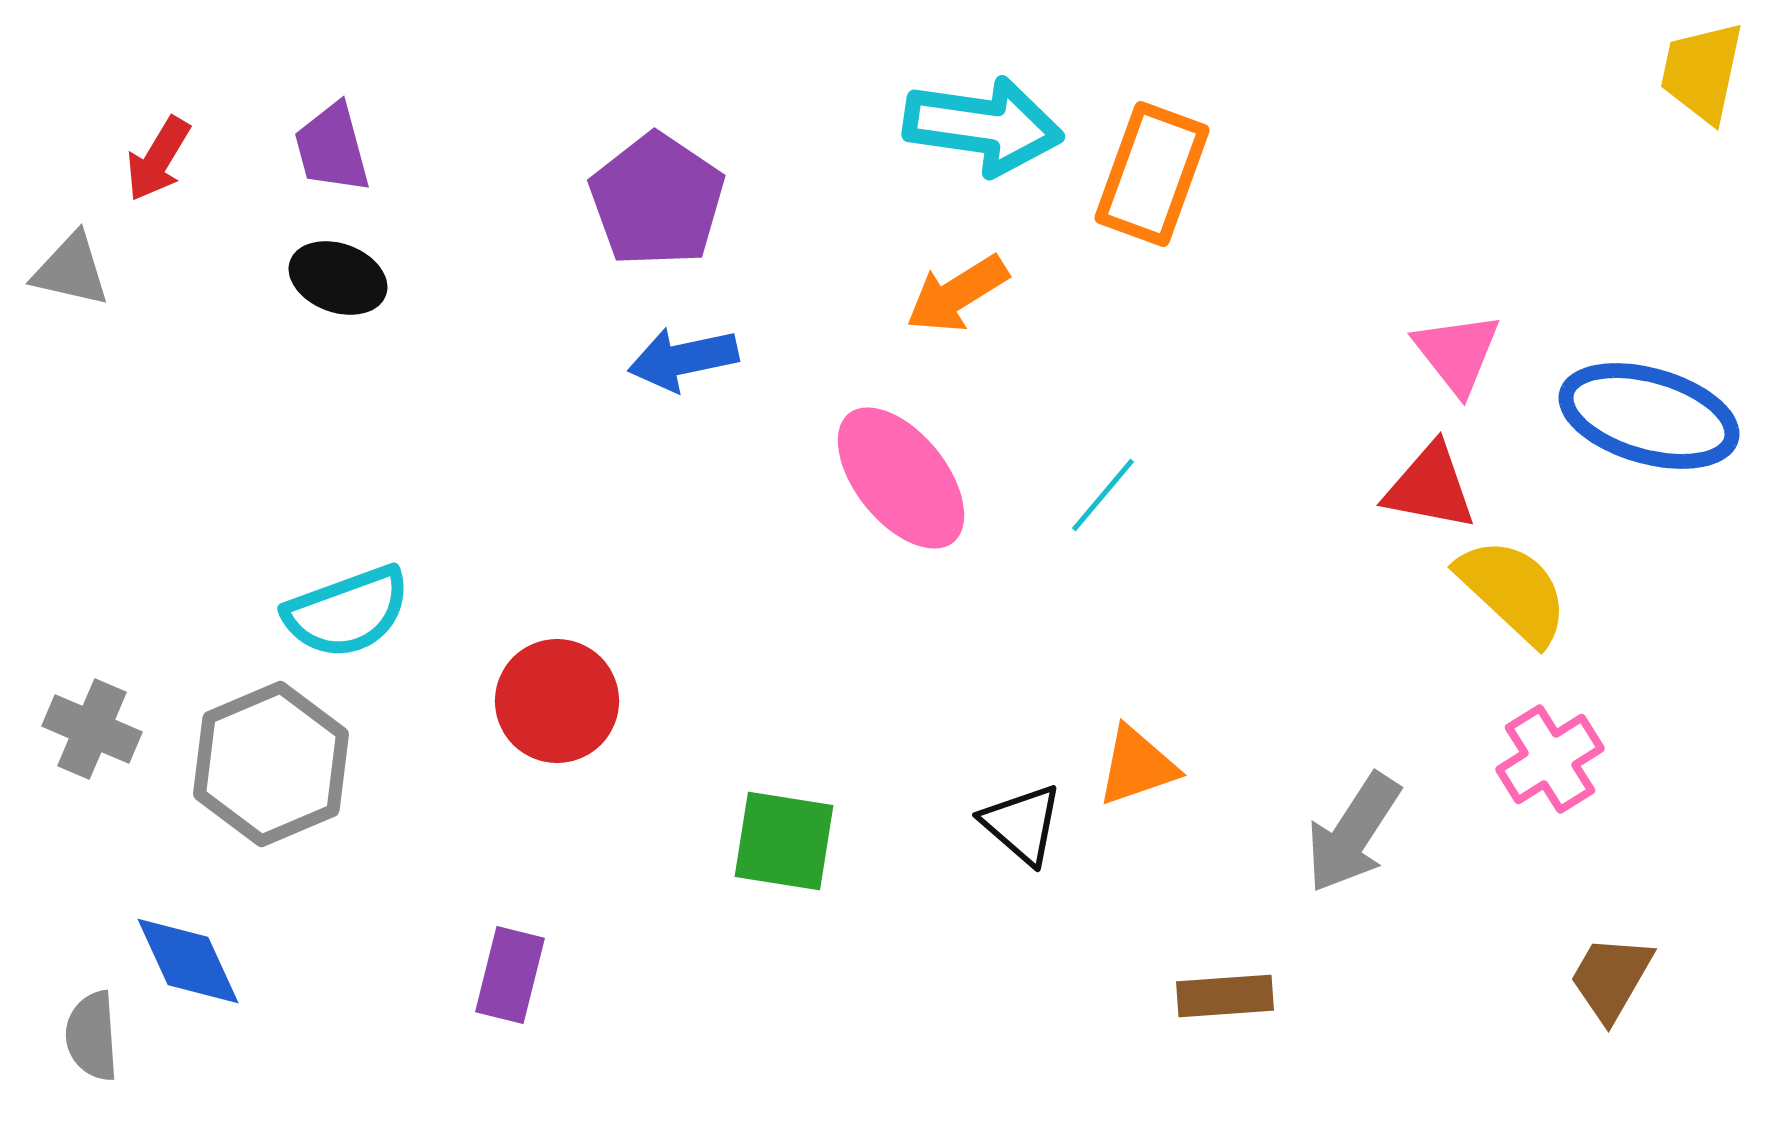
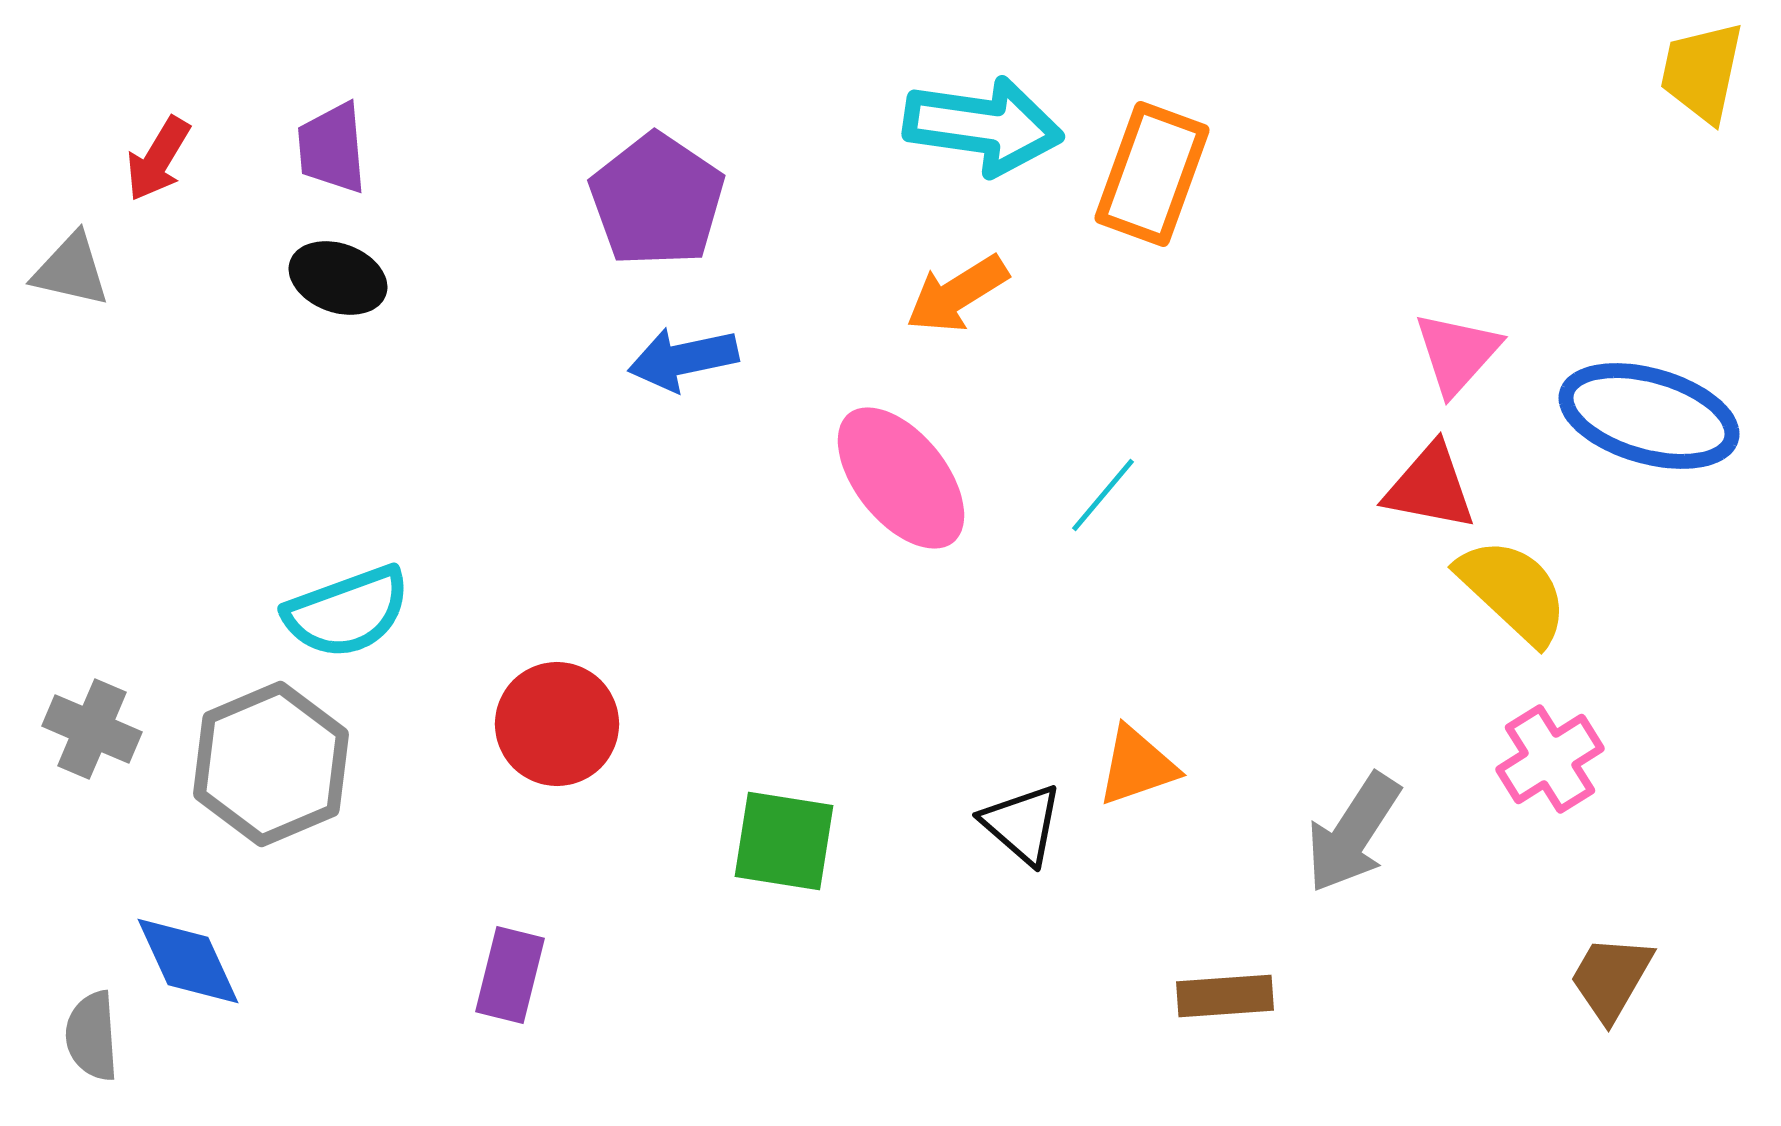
purple trapezoid: rotated 10 degrees clockwise
pink triangle: rotated 20 degrees clockwise
red circle: moved 23 px down
